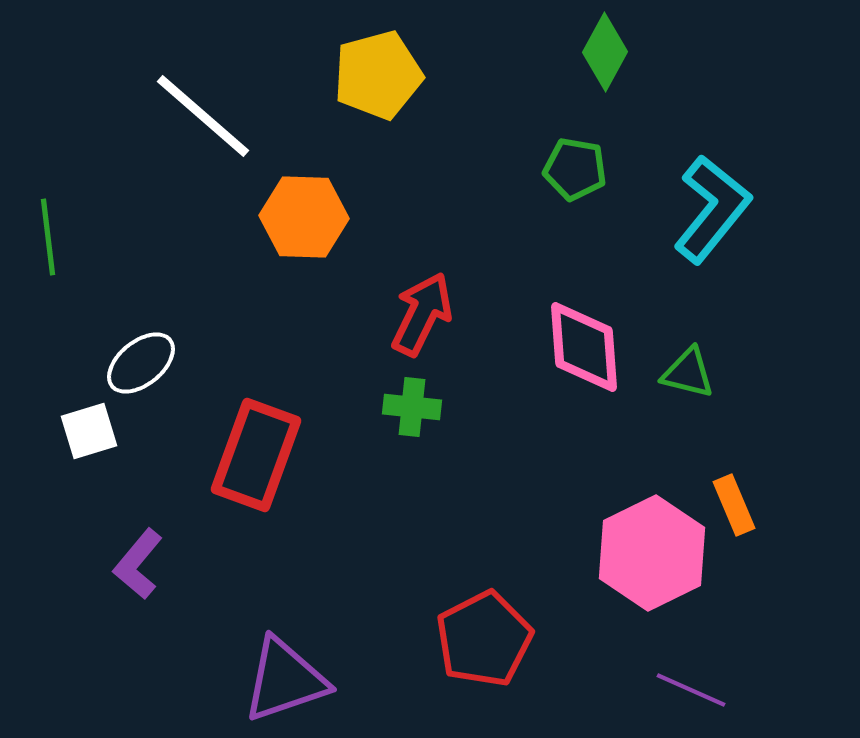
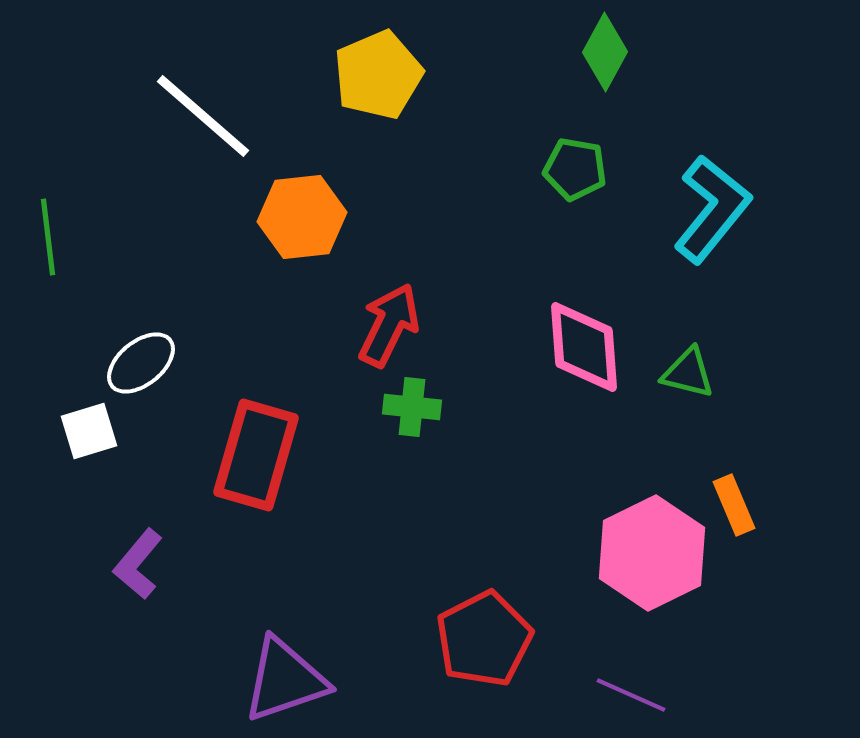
yellow pentagon: rotated 8 degrees counterclockwise
orange hexagon: moved 2 px left; rotated 8 degrees counterclockwise
red arrow: moved 33 px left, 11 px down
red rectangle: rotated 4 degrees counterclockwise
purple line: moved 60 px left, 5 px down
